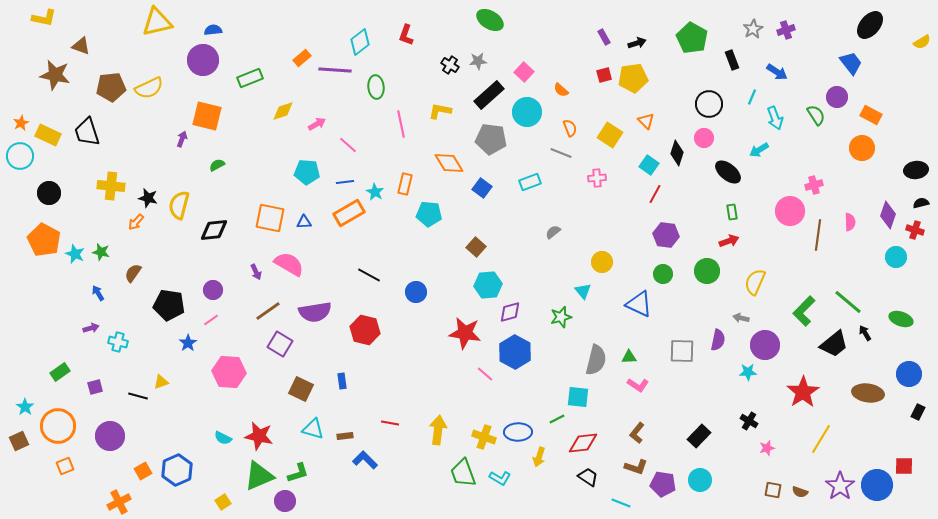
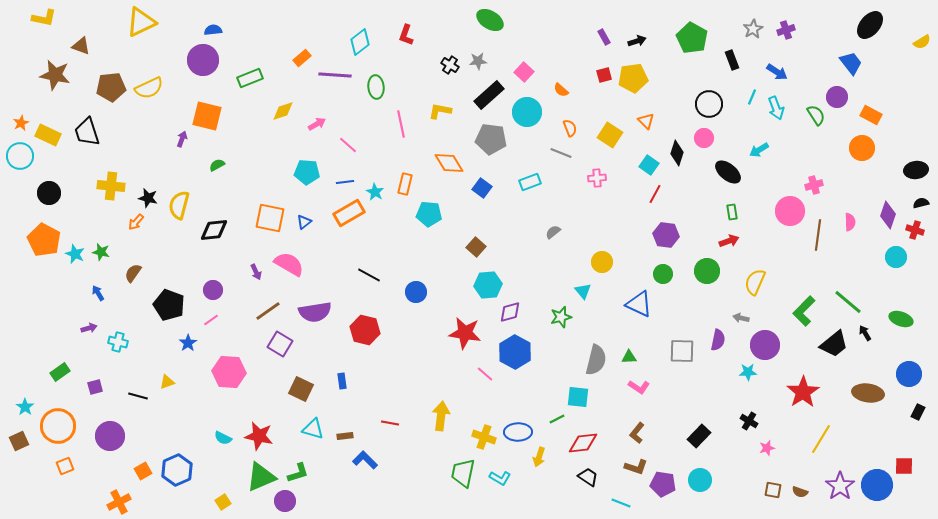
yellow triangle at (157, 22): moved 16 px left; rotated 12 degrees counterclockwise
black arrow at (637, 43): moved 2 px up
purple line at (335, 70): moved 5 px down
cyan arrow at (775, 118): moved 1 px right, 10 px up
blue triangle at (304, 222): rotated 35 degrees counterclockwise
black pentagon at (169, 305): rotated 12 degrees clockwise
purple arrow at (91, 328): moved 2 px left
yellow triangle at (161, 382): moved 6 px right
pink L-shape at (638, 385): moved 1 px right, 2 px down
yellow arrow at (438, 430): moved 3 px right, 14 px up
green trapezoid at (463, 473): rotated 32 degrees clockwise
green triangle at (259, 476): moved 2 px right, 1 px down
